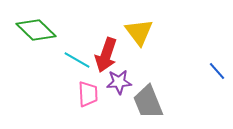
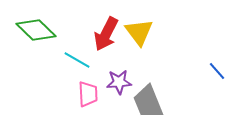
red arrow: moved 21 px up; rotated 8 degrees clockwise
